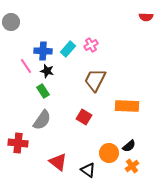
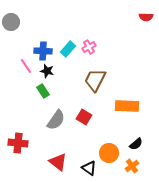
pink cross: moved 2 px left, 2 px down
gray semicircle: moved 14 px right
black semicircle: moved 7 px right, 2 px up
black triangle: moved 1 px right, 2 px up
